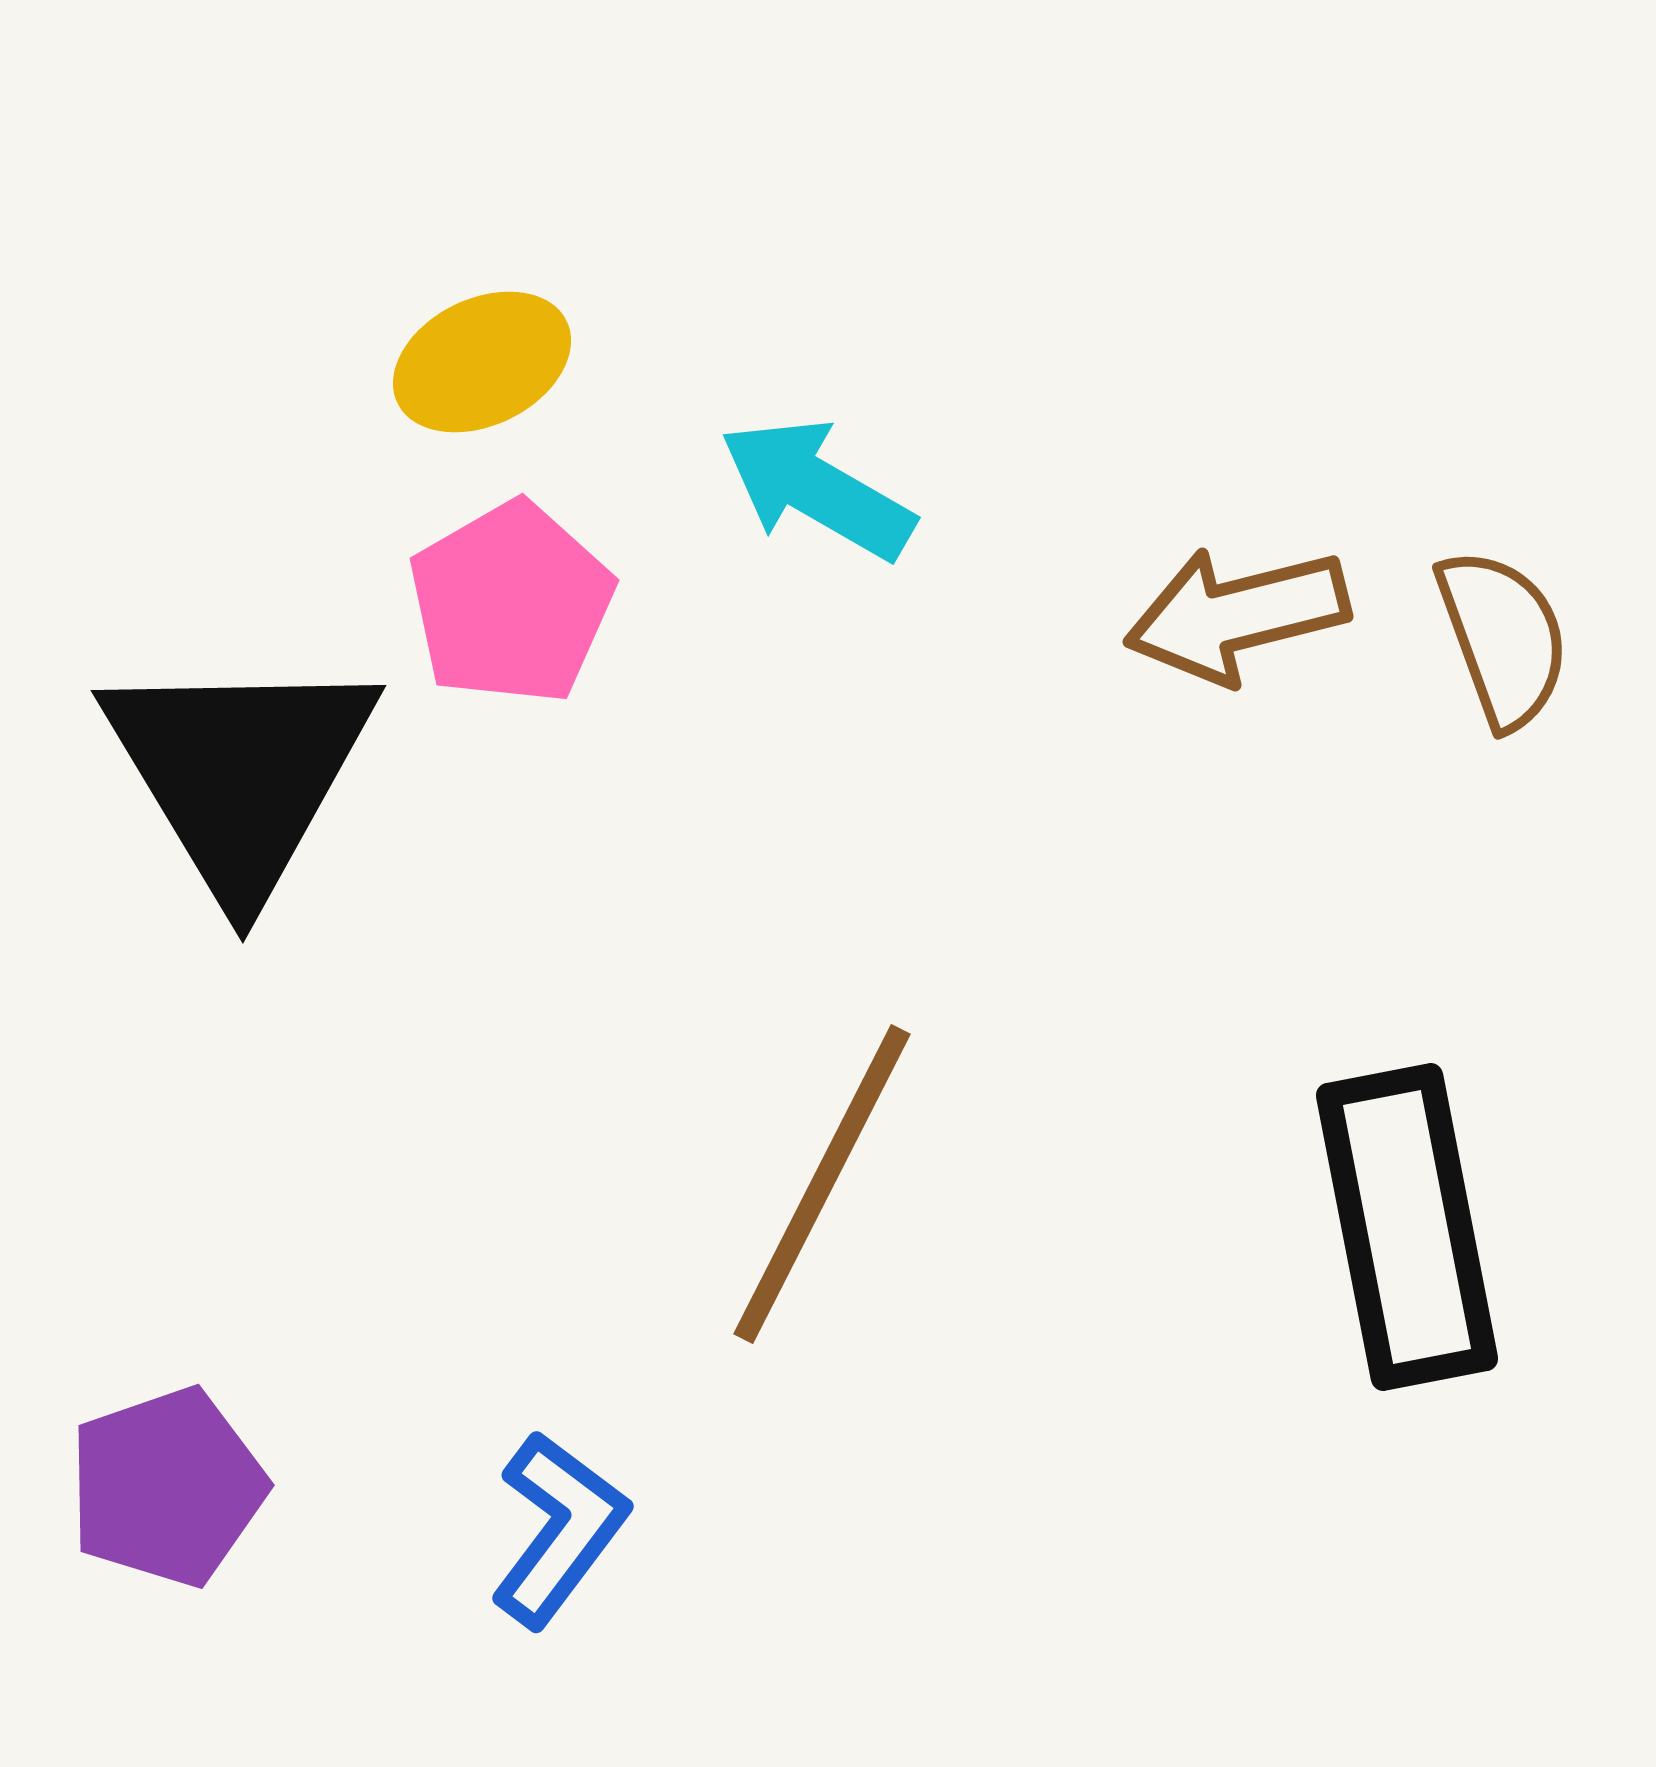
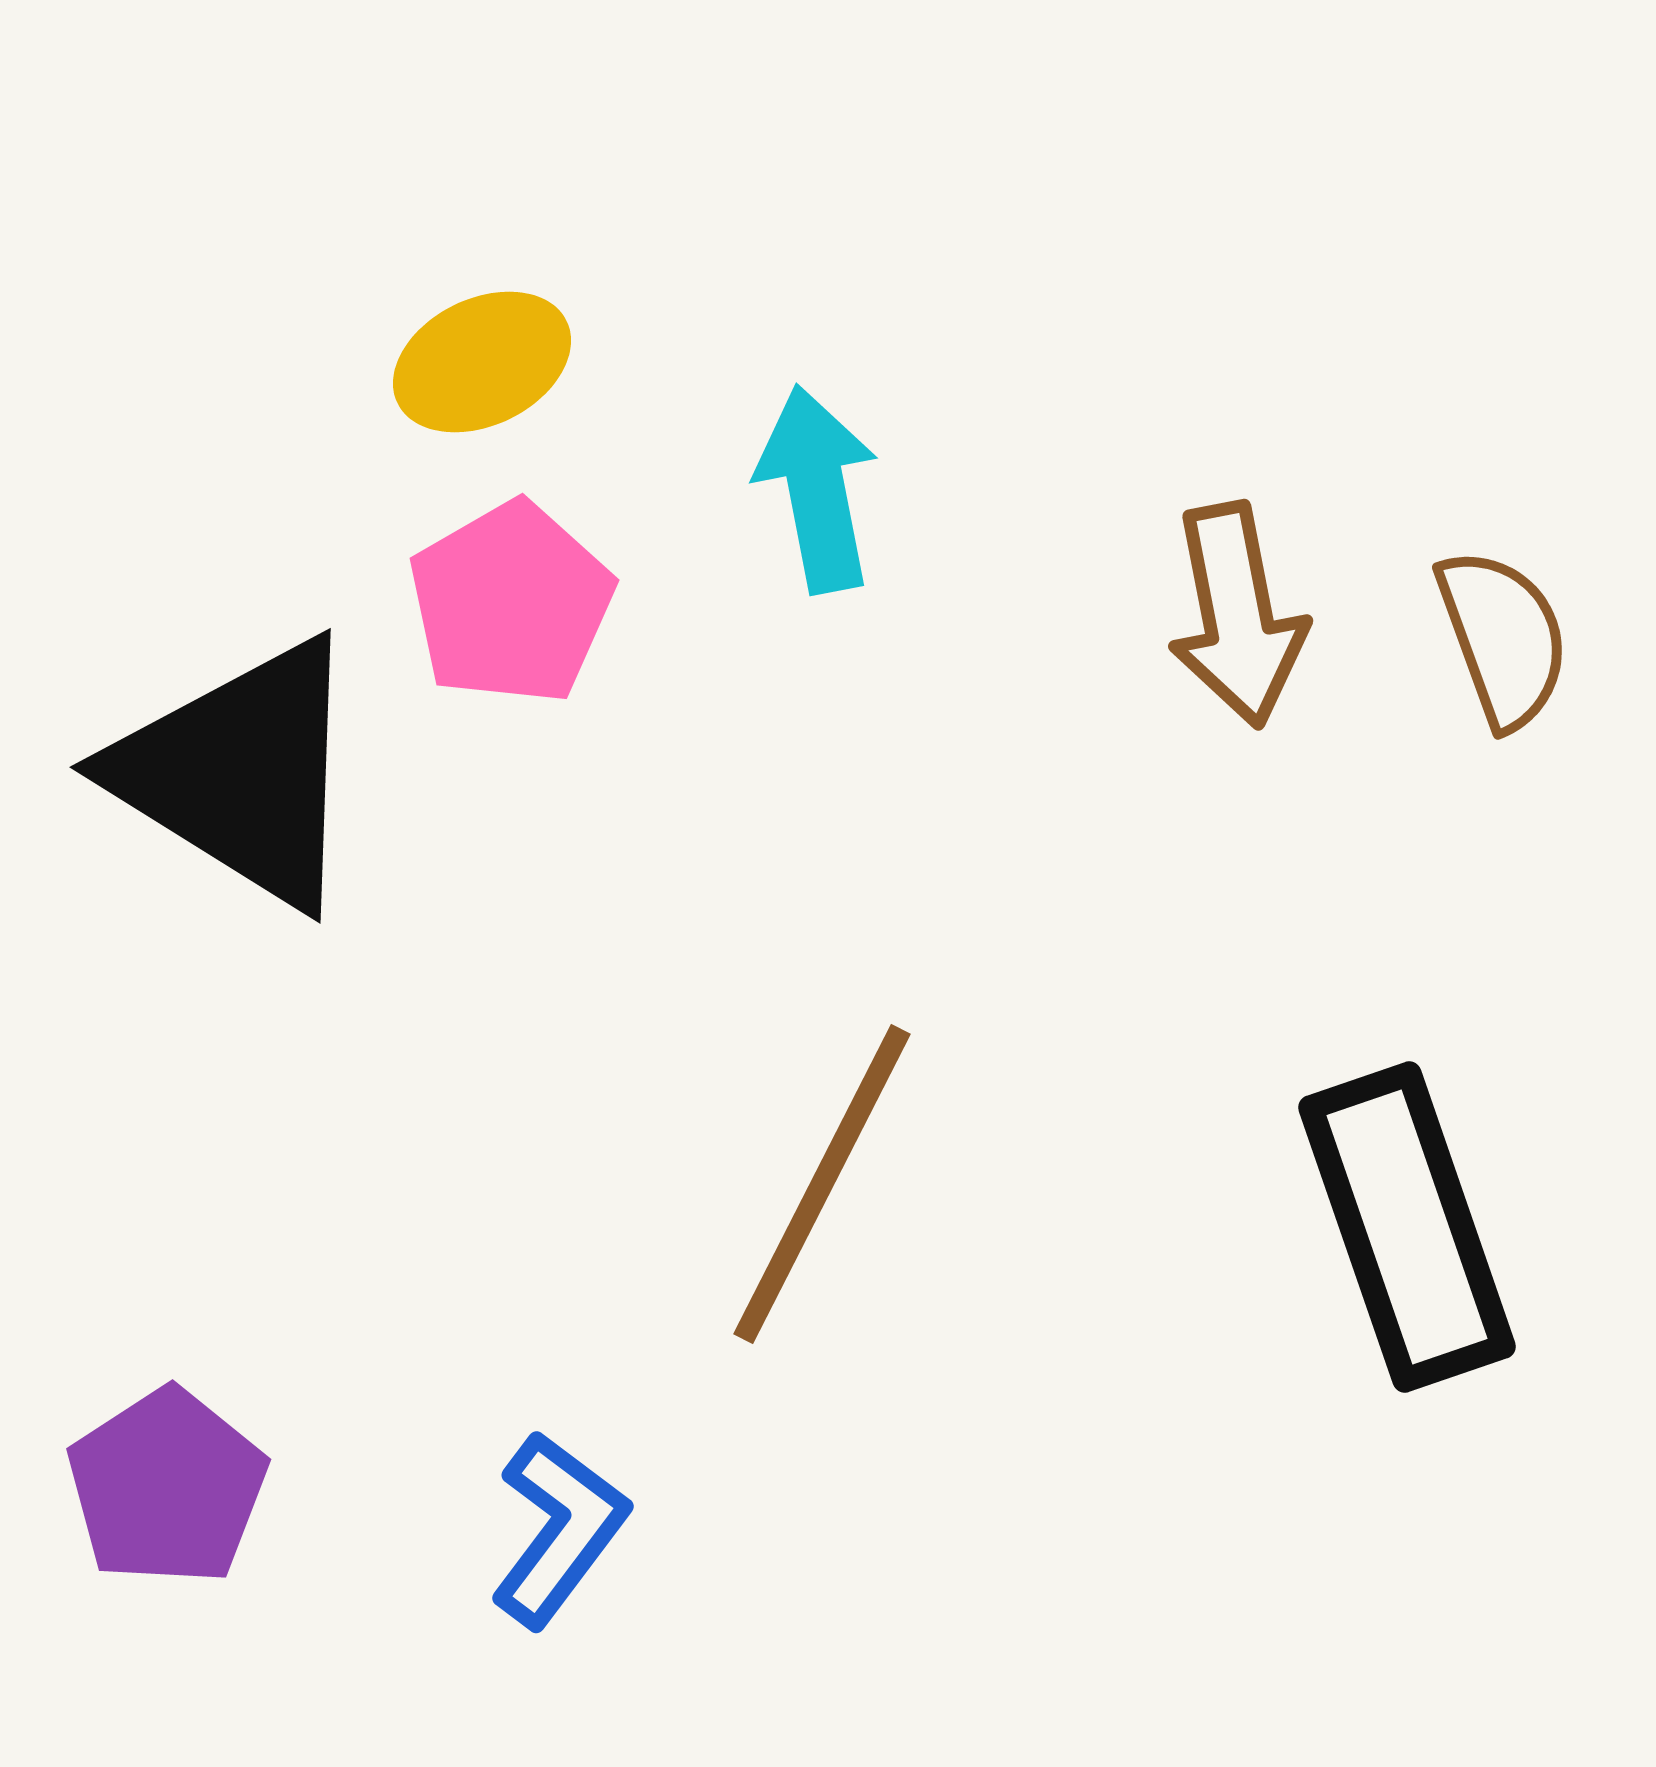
cyan arrow: rotated 49 degrees clockwise
brown arrow: rotated 87 degrees counterclockwise
black triangle: rotated 27 degrees counterclockwise
black rectangle: rotated 8 degrees counterclockwise
purple pentagon: rotated 14 degrees counterclockwise
